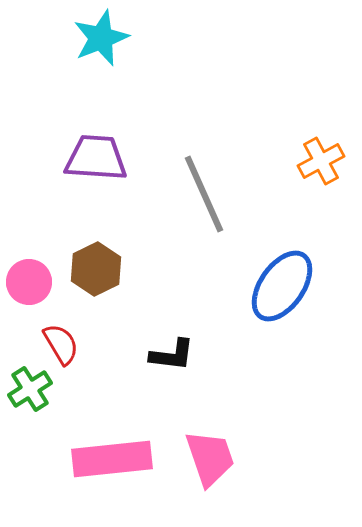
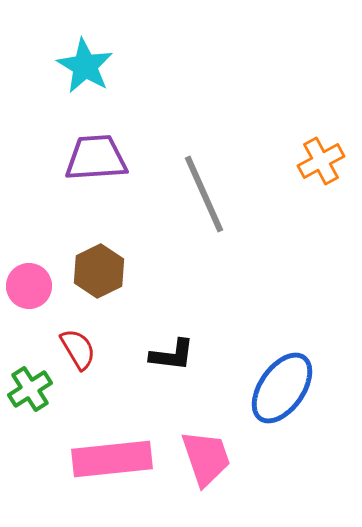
cyan star: moved 16 px left, 28 px down; rotated 20 degrees counterclockwise
purple trapezoid: rotated 8 degrees counterclockwise
brown hexagon: moved 3 px right, 2 px down
pink circle: moved 4 px down
blue ellipse: moved 102 px down
red semicircle: moved 17 px right, 5 px down
pink trapezoid: moved 4 px left
